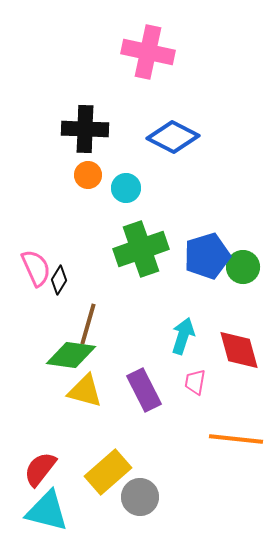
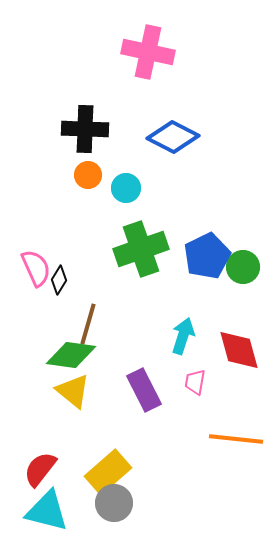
blue pentagon: rotated 9 degrees counterclockwise
yellow triangle: moved 12 px left; rotated 24 degrees clockwise
gray circle: moved 26 px left, 6 px down
